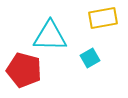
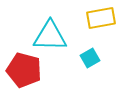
yellow rectangle: moved 2 px left
